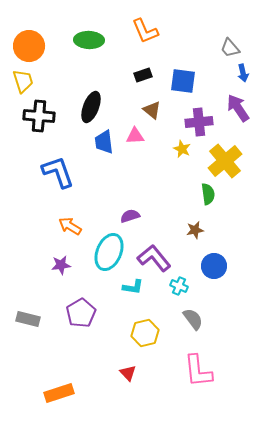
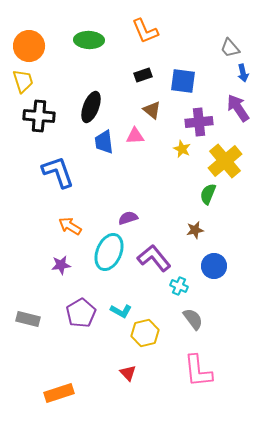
green semicircle: rotated 150 degrees counterclockwise
purple semicircle: moved 2 px left, 2 px down
cyan L-shape: moved 12 px left, 24 px down; rotated 20 degrees clockwise
